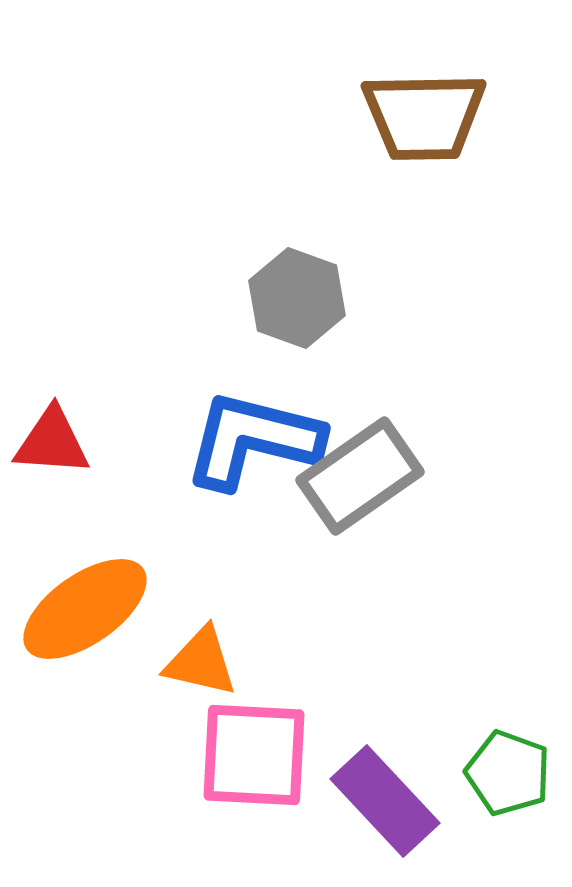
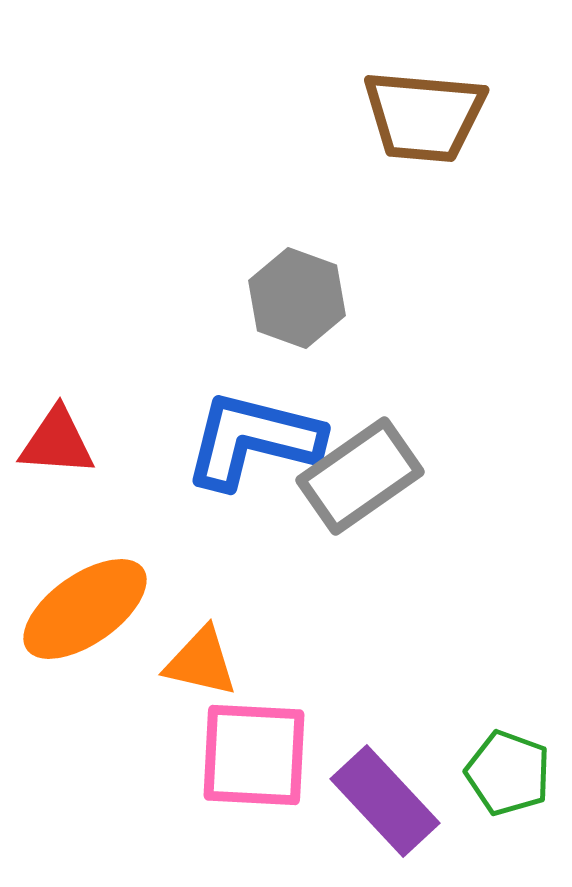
brown trapezoid: rotated 6 degrees clockwise
red triangle: moved 5 px right
